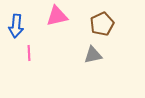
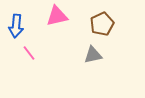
pink line: rotated 35 degrees counterclockwise
